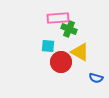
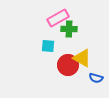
pink rectangle: rotated 25 degrees counterclockwise
green cross: rotated 21 degrees counterclockwise
yellow triangle: moved 2 px right, 6 px down
red circle: moved 7 px right, 3 px down
